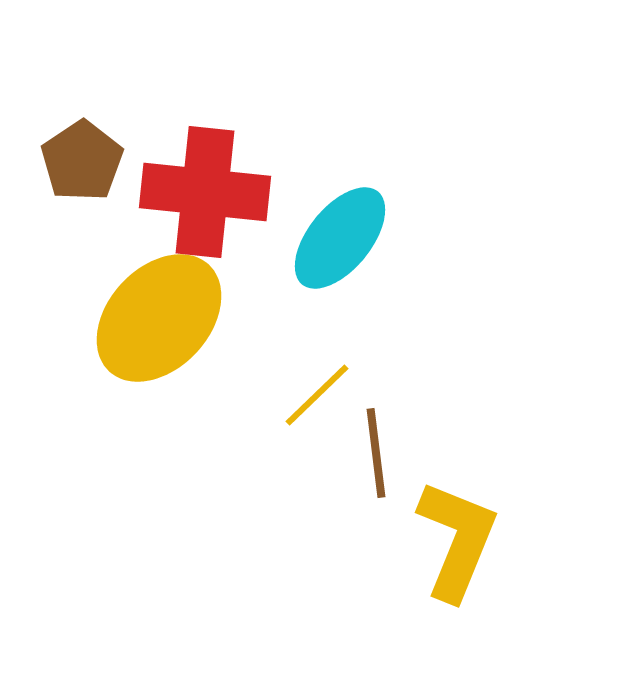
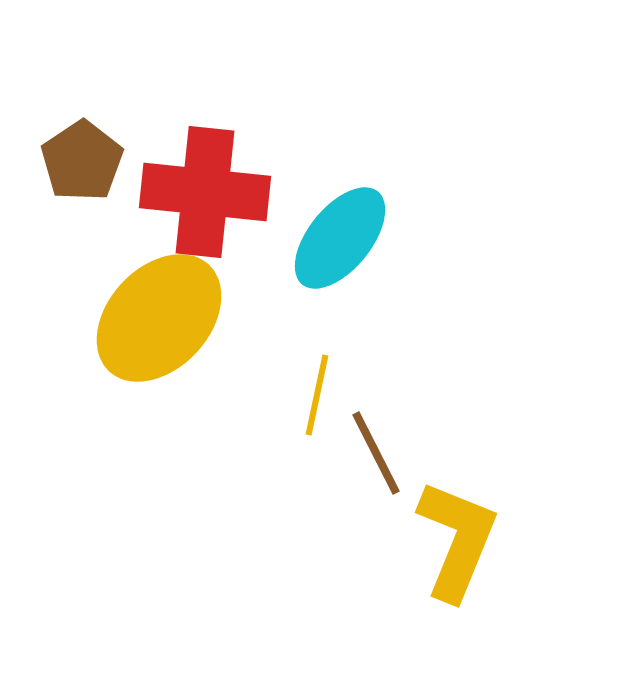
yellow line: rotated 34 degrees counterclockwise
brown line: rotated 20 degrees counterclockwise
